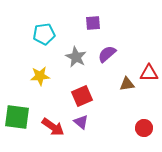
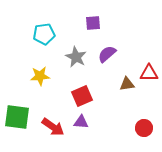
purple triangle: rotated 35 degrees counterclockwise
